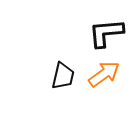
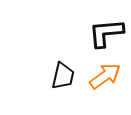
orange arrow: moved 1 px right, 2 px down
